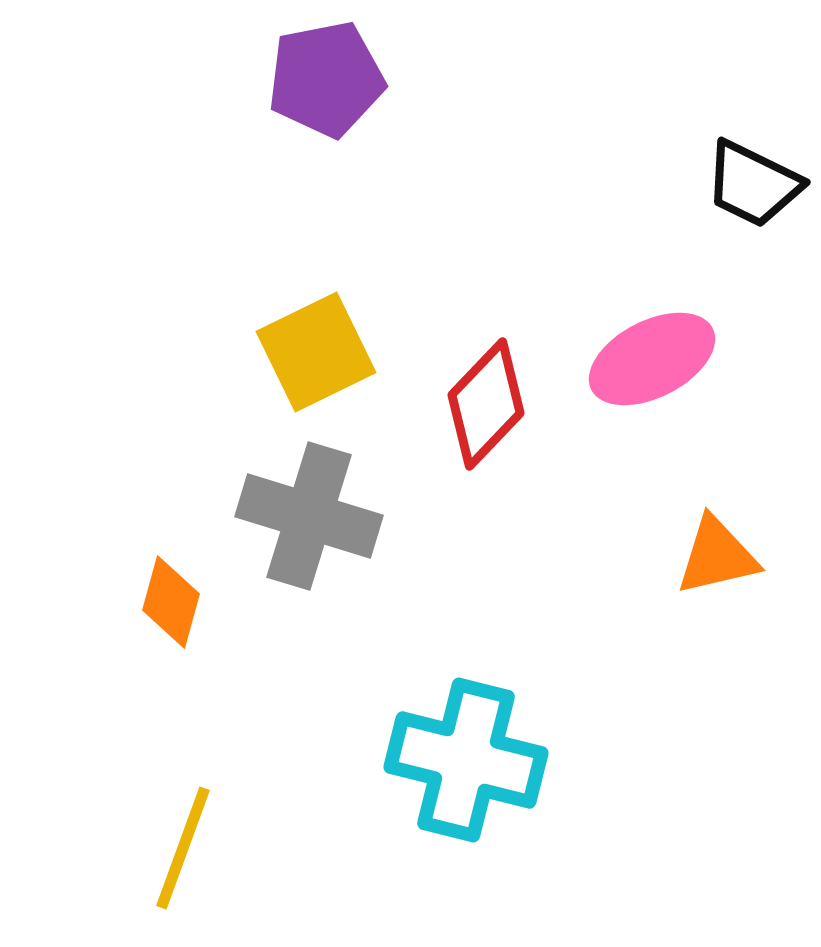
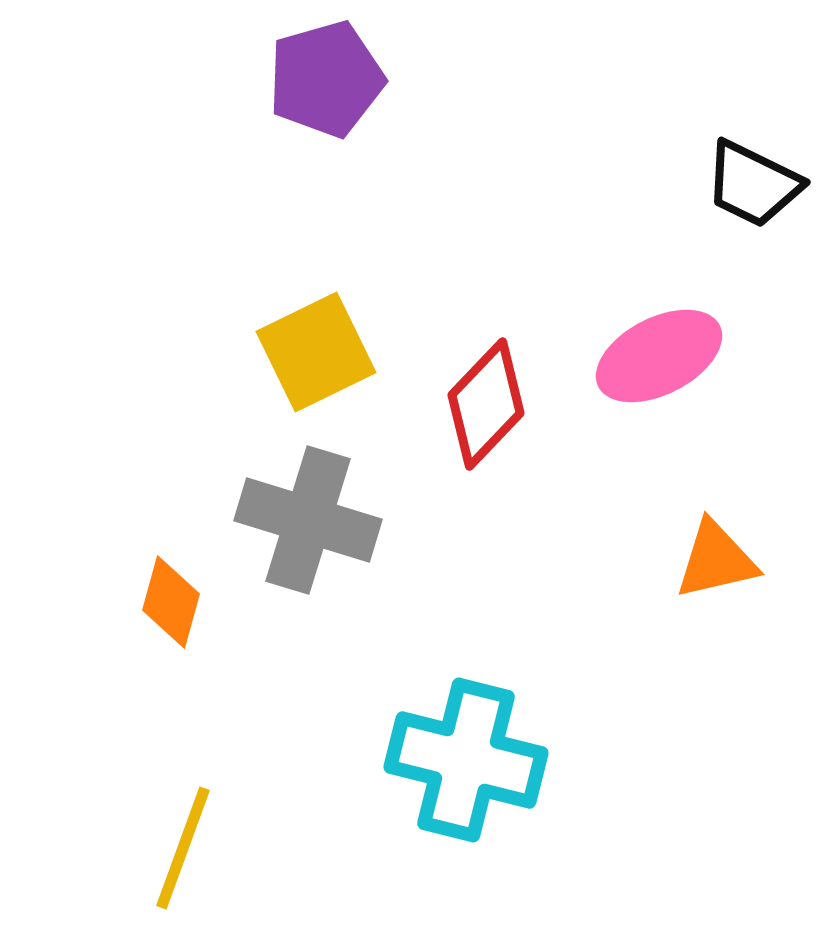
purple pentagon: rotated 5 degrees counterclockwise
pink ellipse: moved 7 px right, 3 px up
gray cross: moved 1 px left, 4 px down
orange triangle: moved 1 px left, 4 px down
